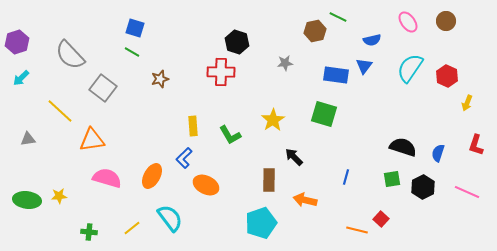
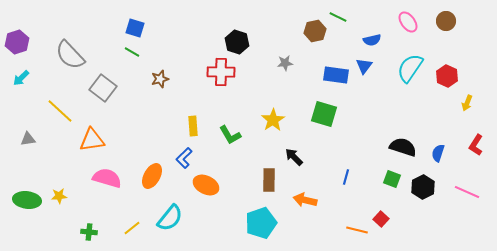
red L-shape at (476, 145): rotated 15 degrees clockwise
green square at (392, 179): rotated 30 degrees clockwise
cyan semicircle at (170, 218): rotated 76 degrees clockwise
